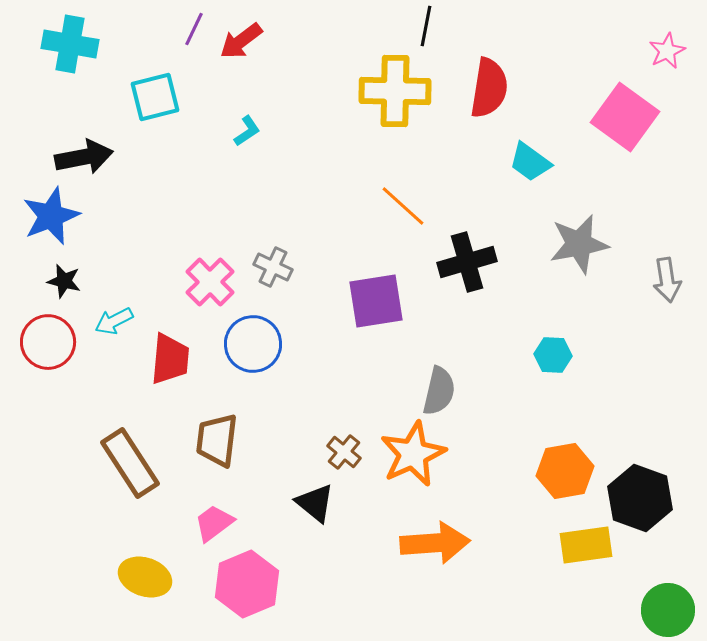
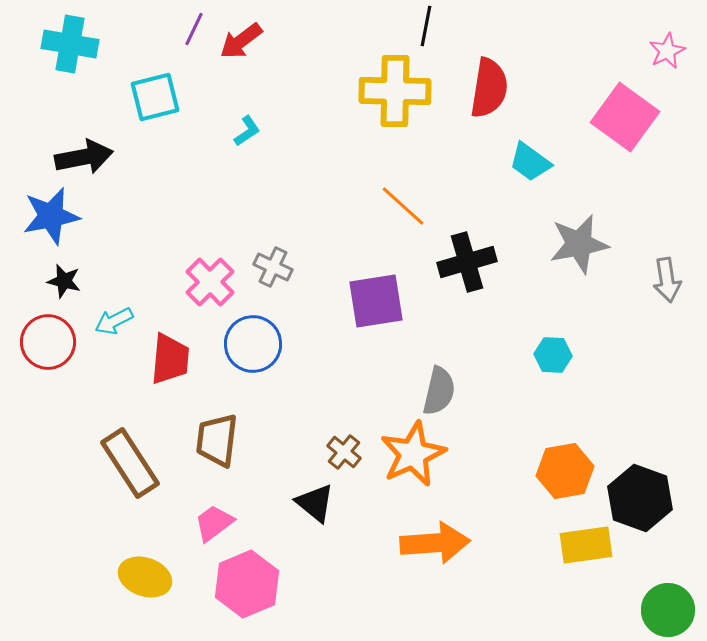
blue star: rotated 10 degrees clockwise
